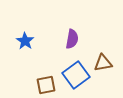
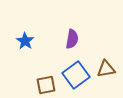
brown triangle: moved 3 px right, 6 px down
